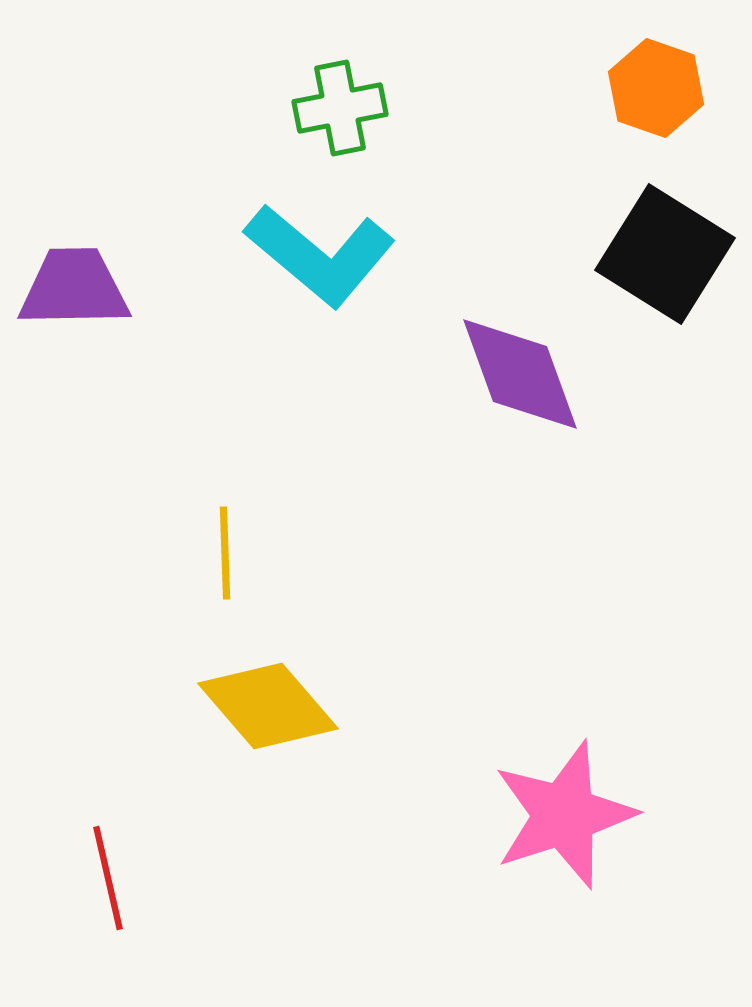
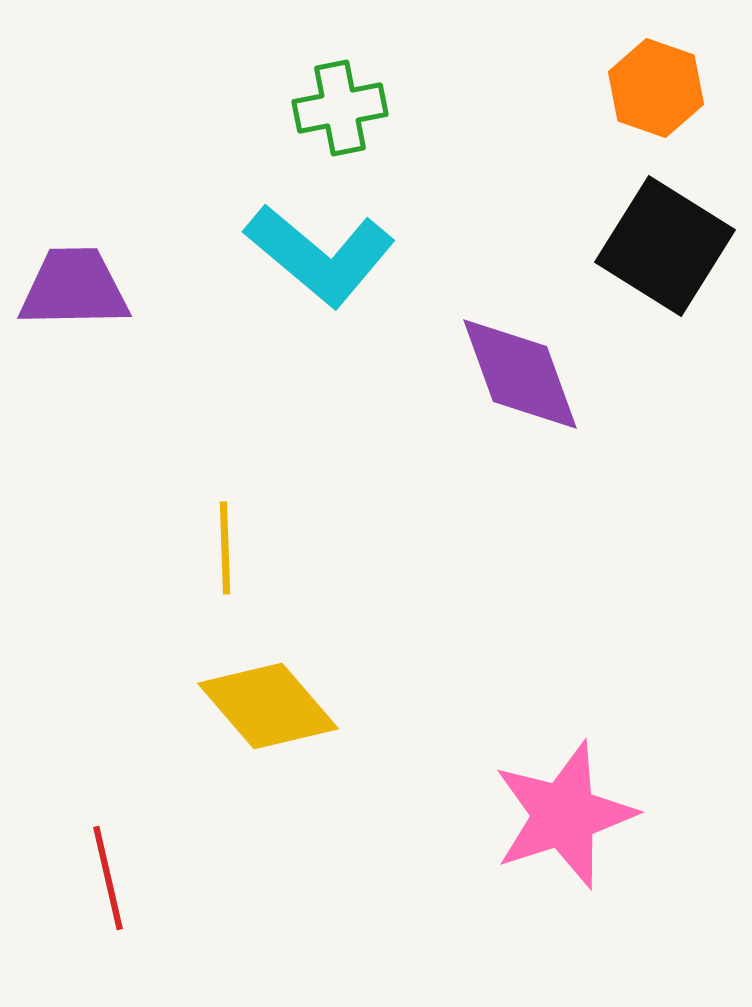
black square: moved 8 px up
yellow line: moved 5 px up
